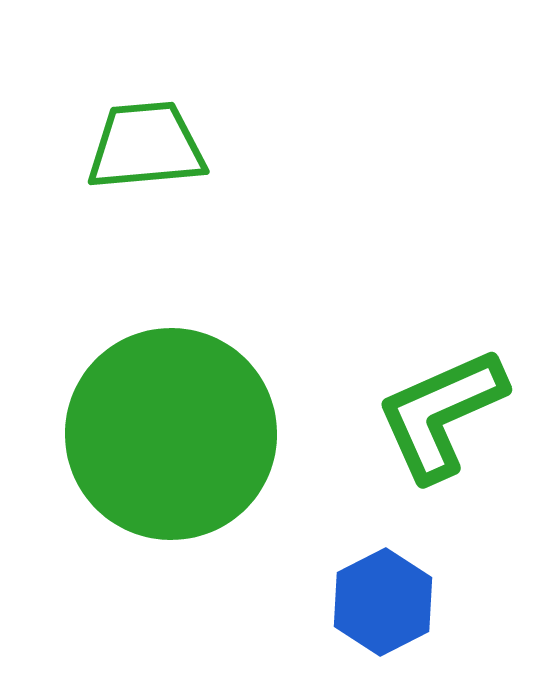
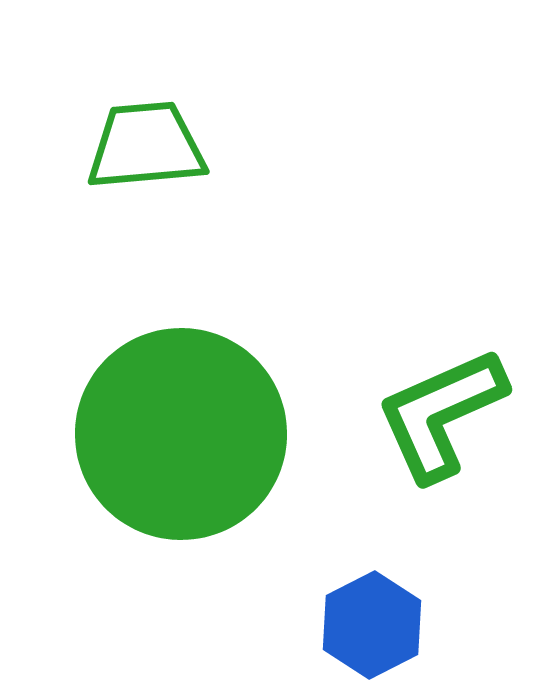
green circle: moved 10 px right
blue hexagon: moved 11 px left, 23 px down
